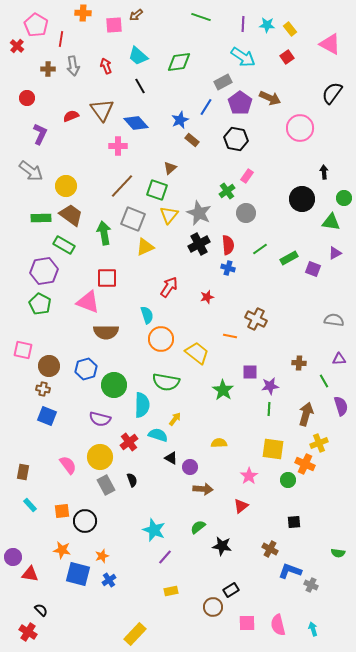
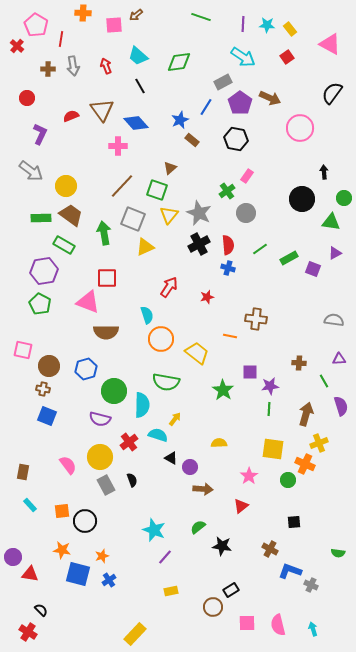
brown cross at (256, 319): rotated 20 degrees counterclockwise
green circle at (114, 385): moved 6 px down
